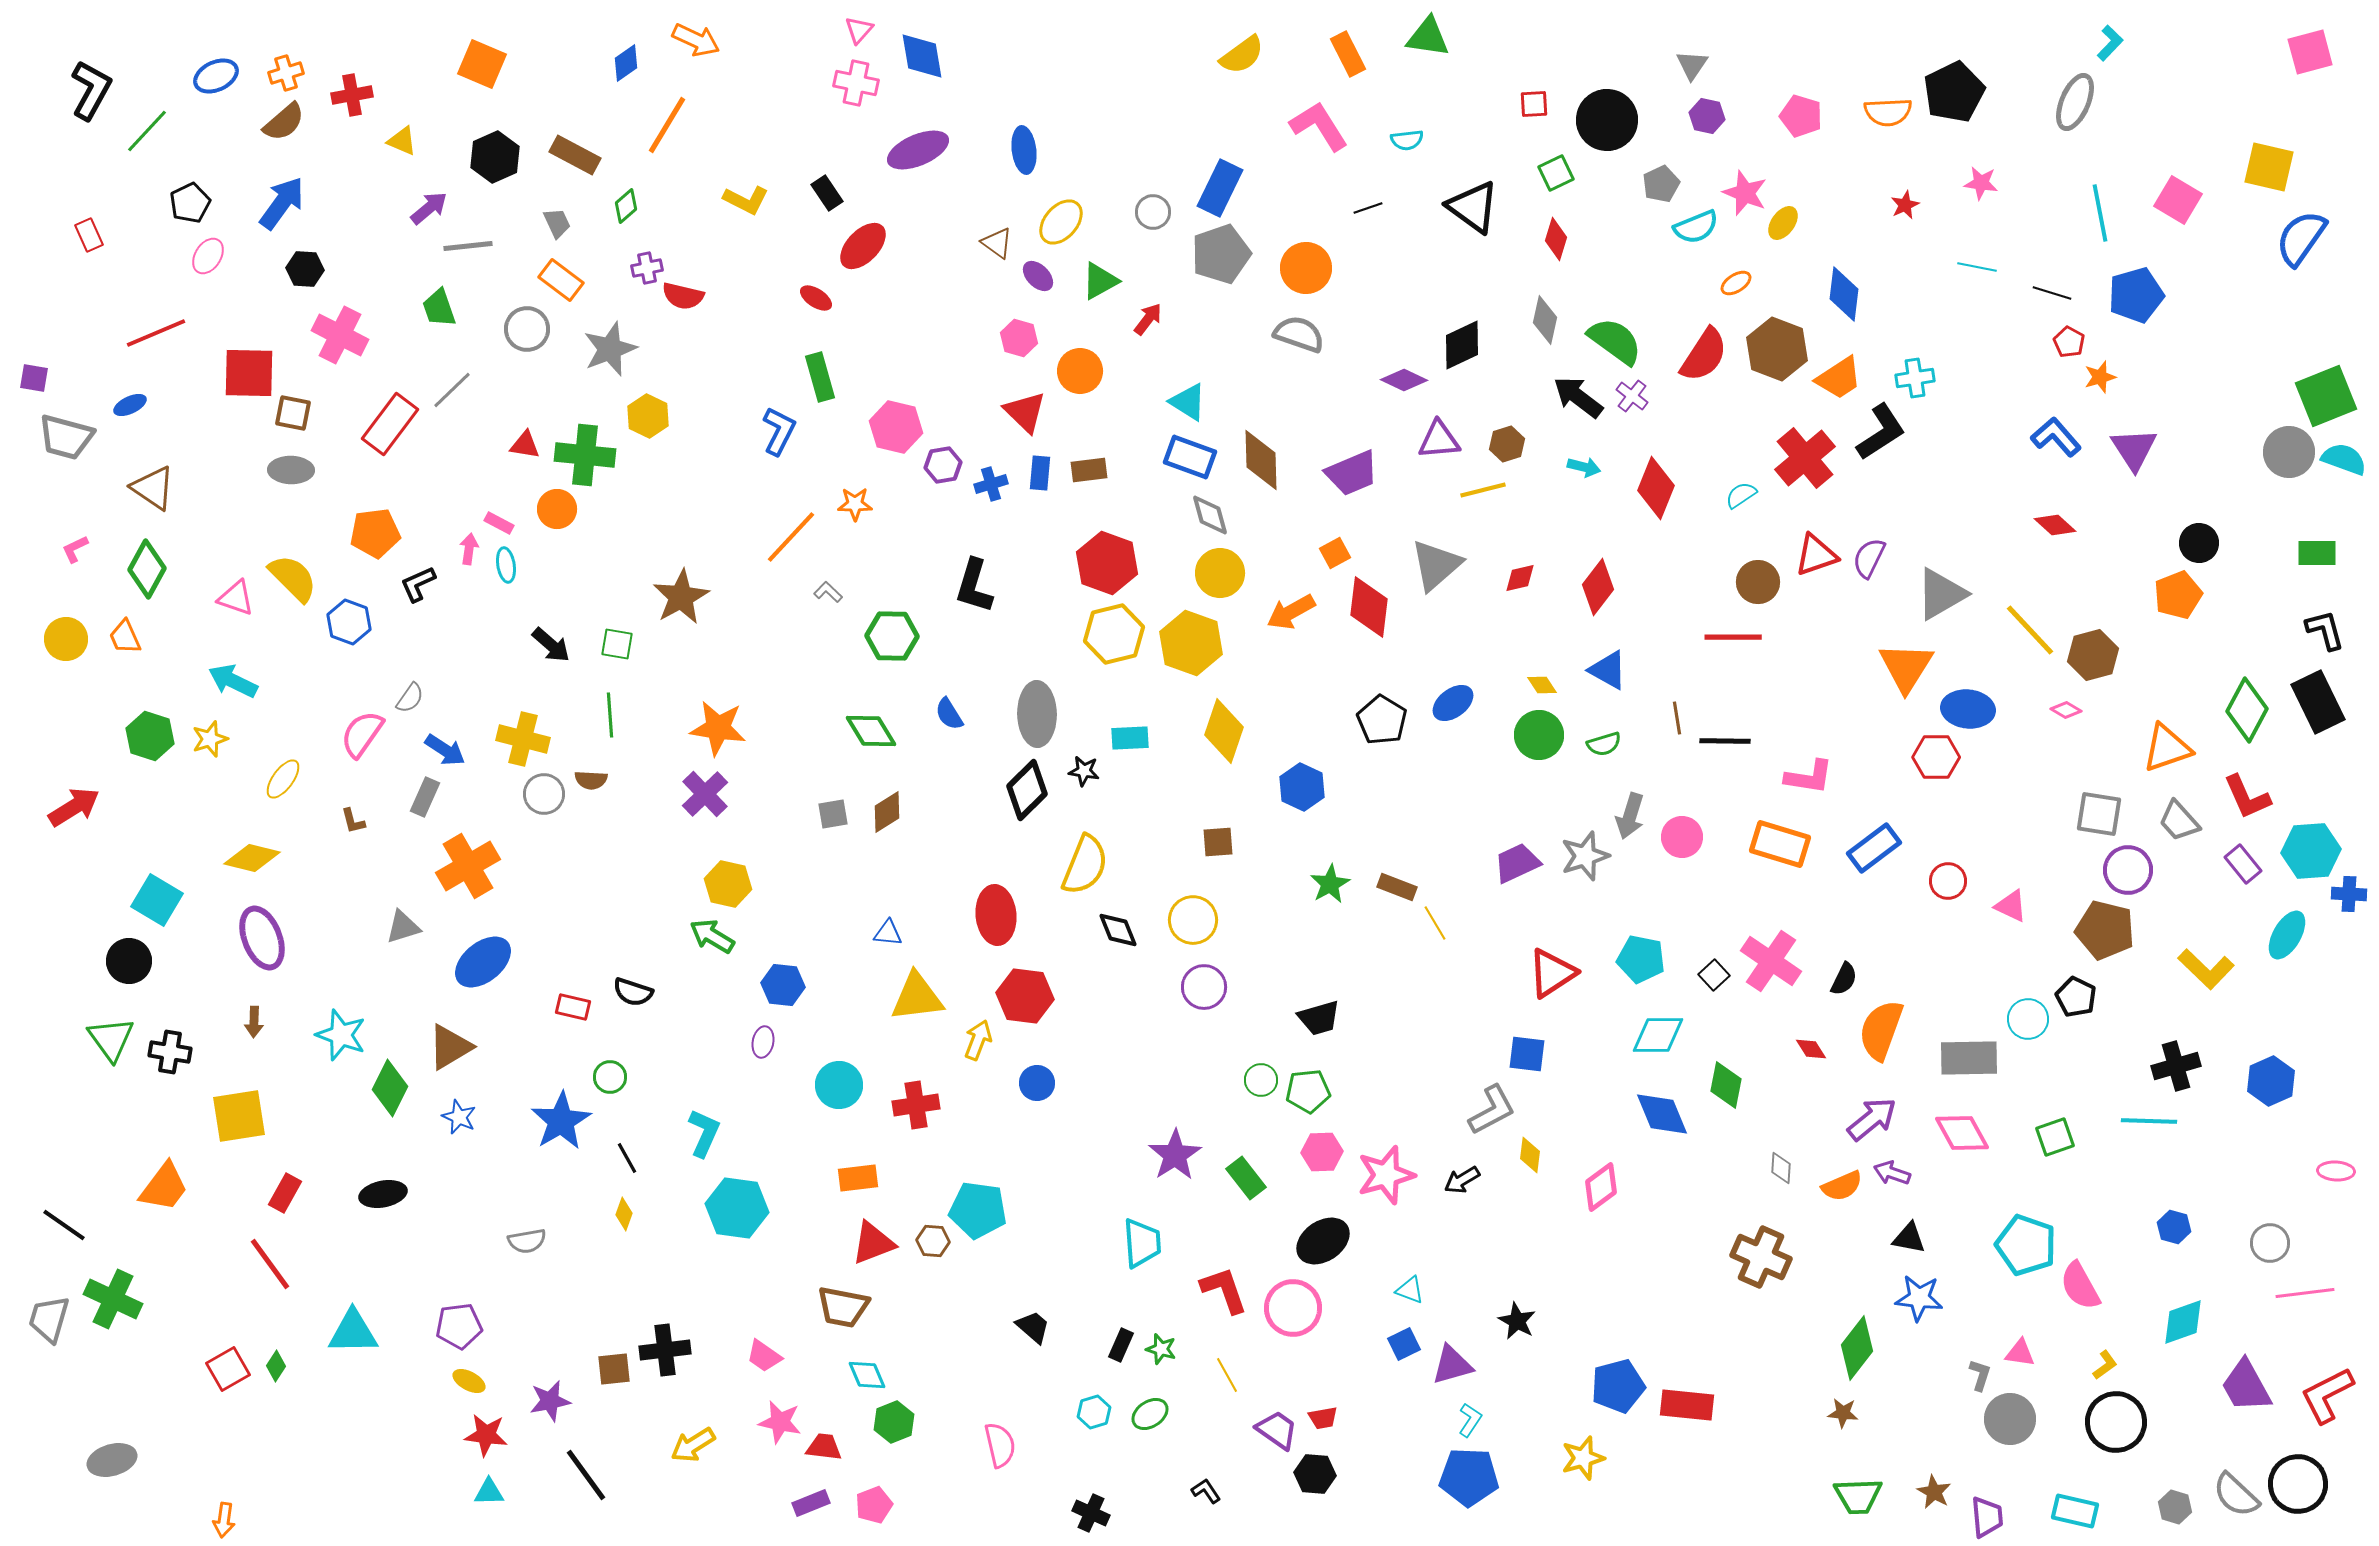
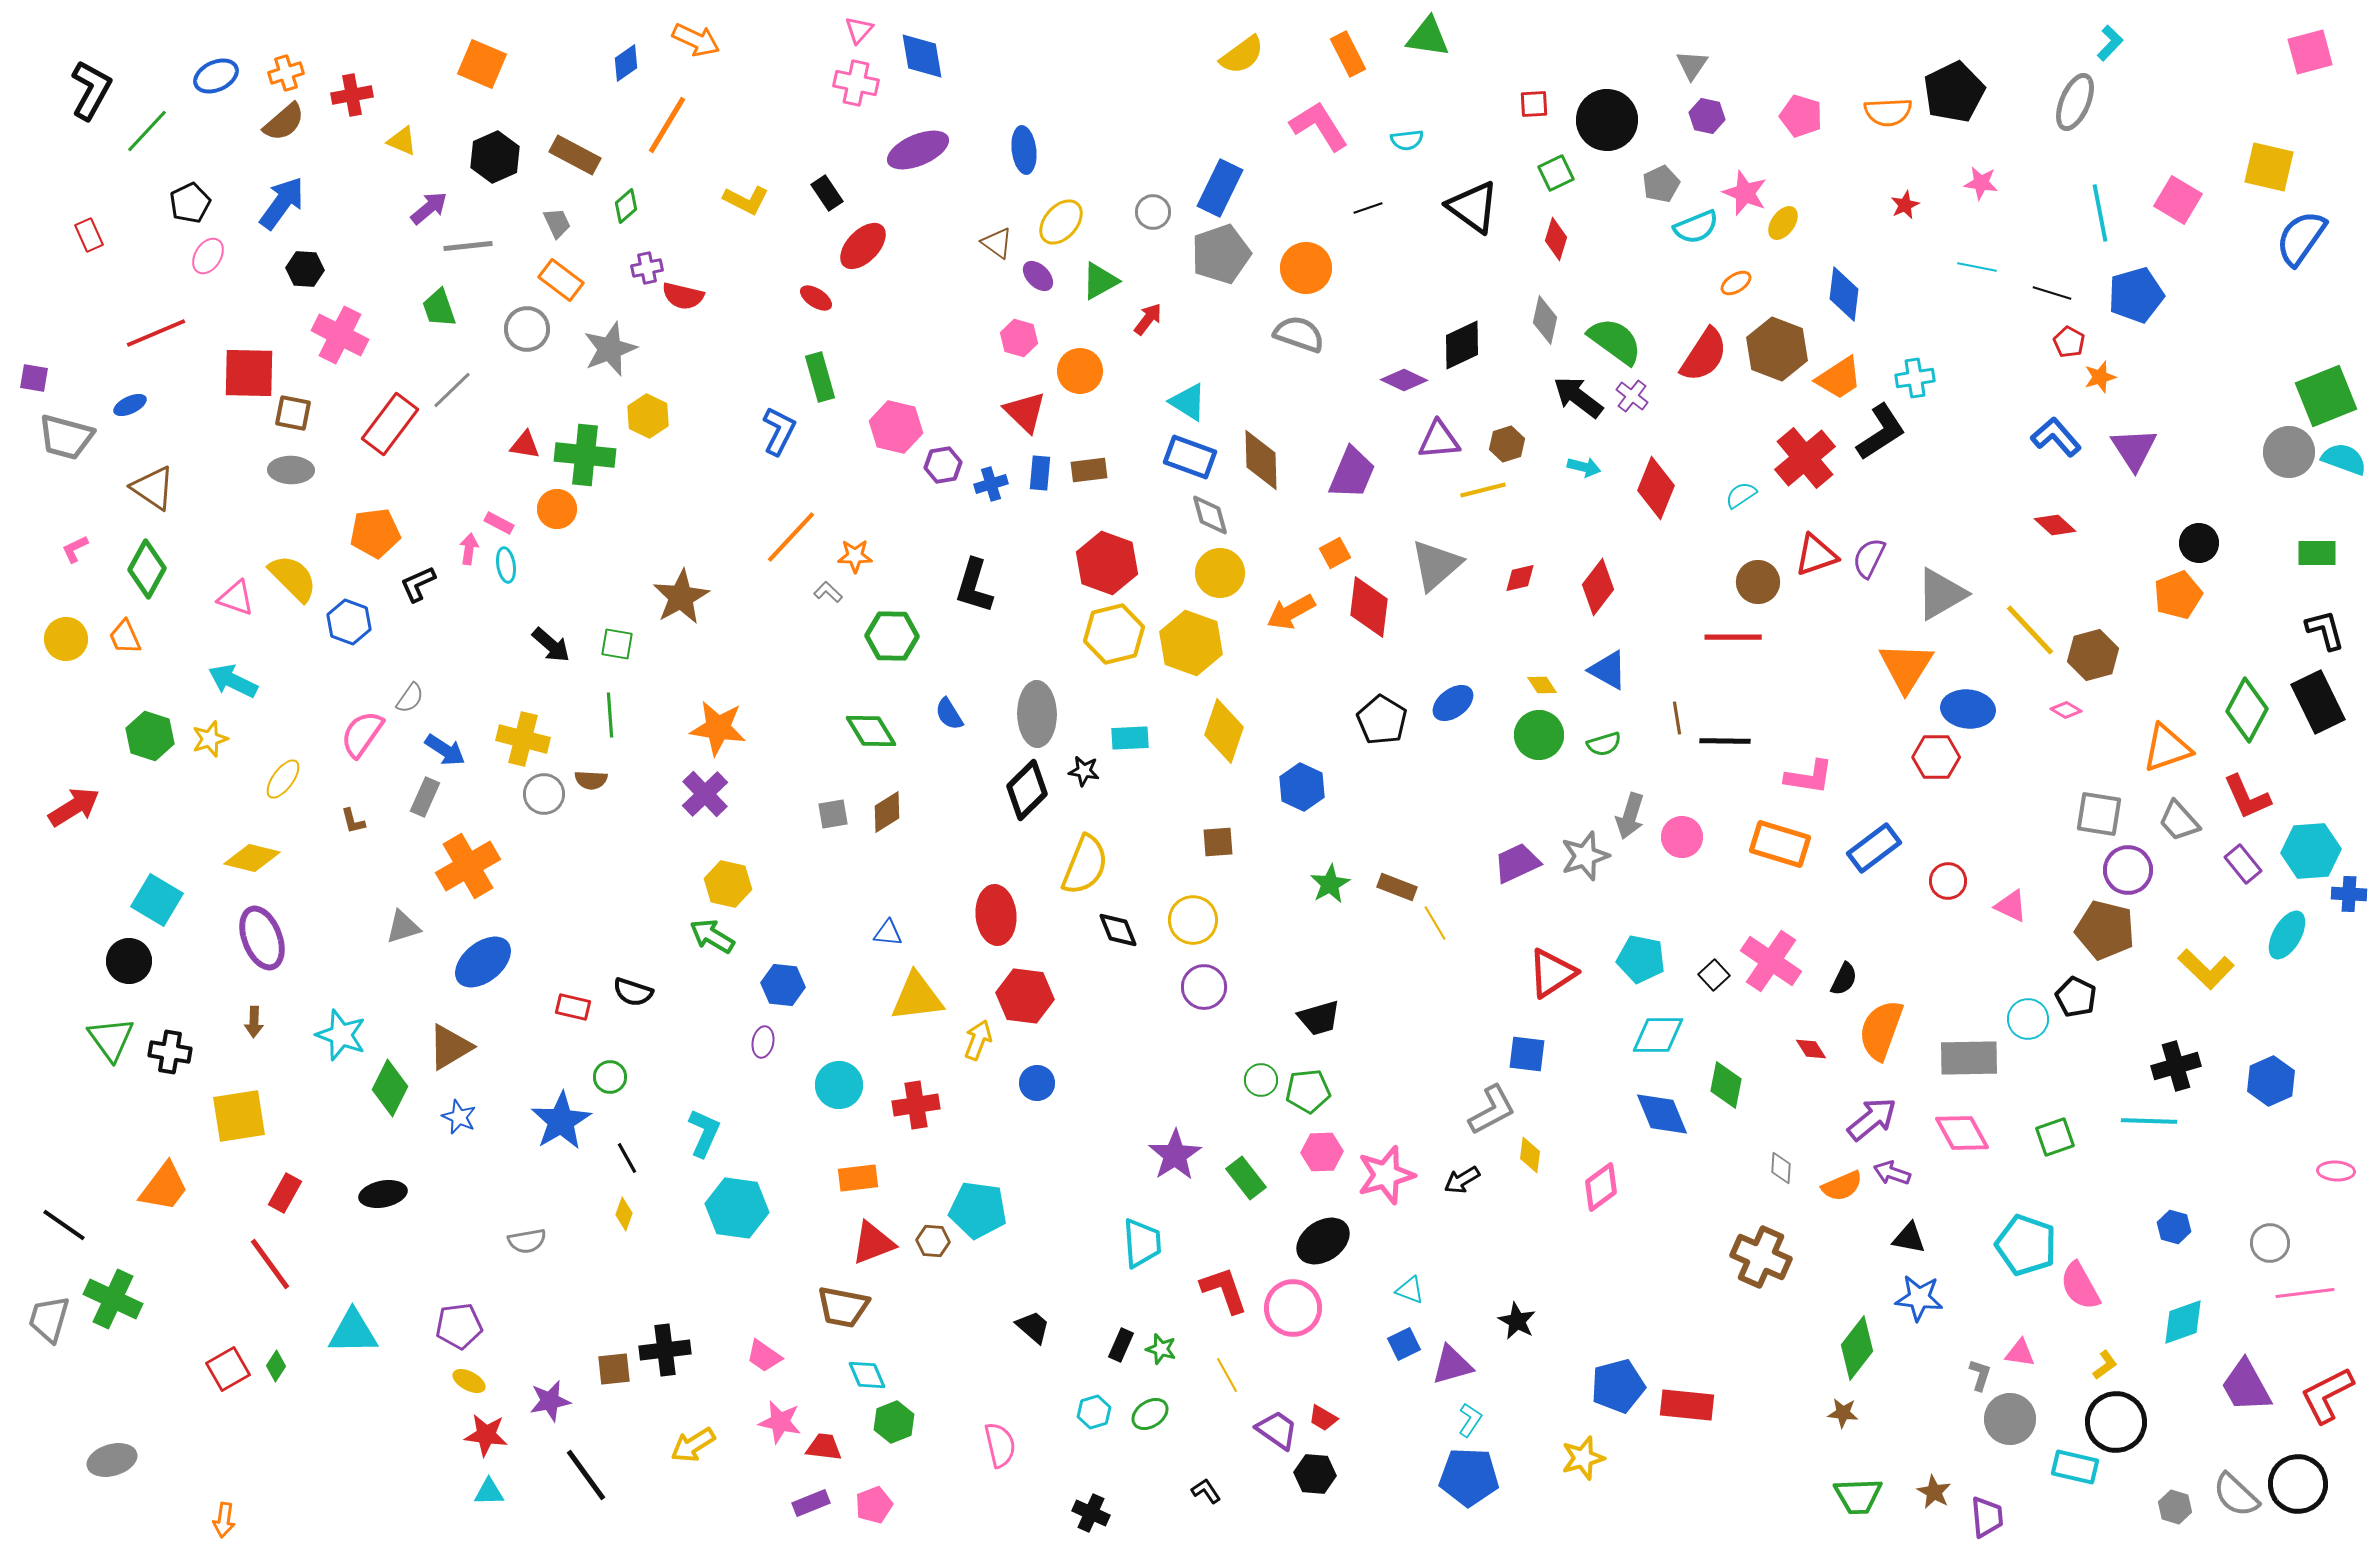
purple trapezoid at (1352, 473): rotated 44 degrees counterclockwise
orange star at (855, 504): moved 52 px down
red trapezoid at (1323, 1418): rotated 40 degrees clockwise
cyan rectangle at (2075, 1511): moved 44 px up
